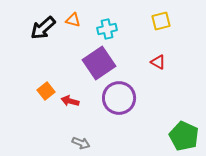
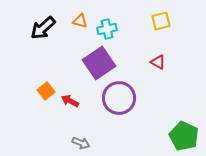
orange triangle: moved 7 px right, 1 px down
red arrow: rotated 12 degrees clockwise
